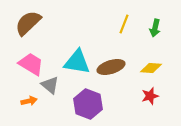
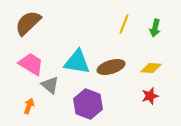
orange arrow: moved 5 px down; rotated 56 degrees counterclockwise
